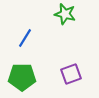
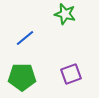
blue line: rotated 18 degrees clockwise
